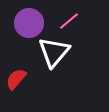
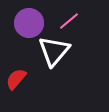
white triangle: moved 1 px up
